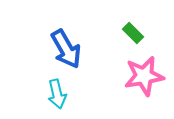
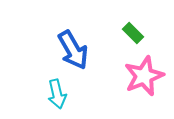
blue arrow: moved 7 px right, 1 px down
pink star: rotated 12 degrees counterclockwise
